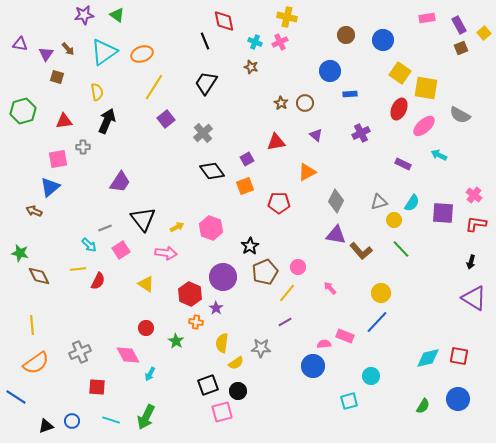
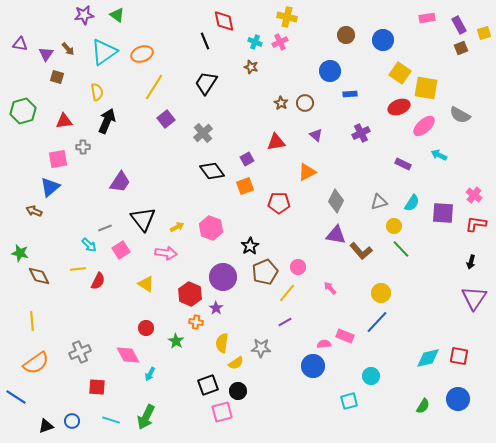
yellow square at (484, 33): rotated 24 degrees clockwise
red ellipse at (399, 109): moved 2 px up; rotated 45 degrees clockwise
yellow circle at (394, 220): moved 6 px down
purple triangle at (474, 298): rotated 32 degrees clockwise
yellow line at (32, 325): moved 4 px up
